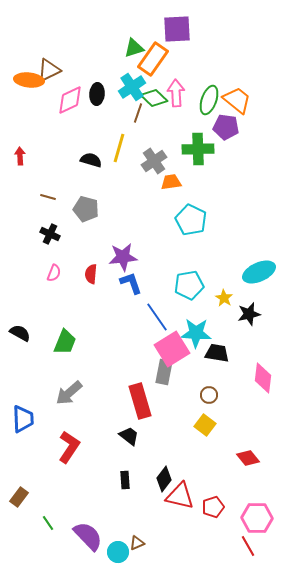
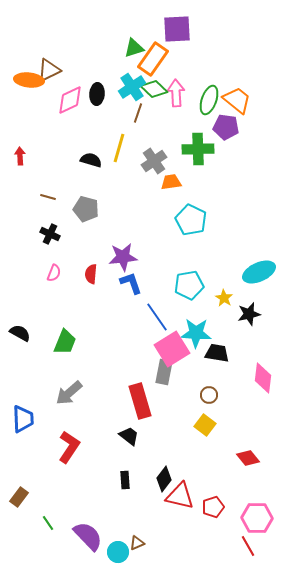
green diamond at (154, 98): moved 9 px up
